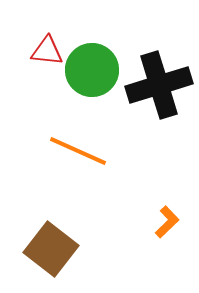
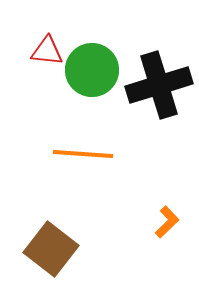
orange line: moved 5 px right, 3 px down; rotated 20 degrees counterclockwise
